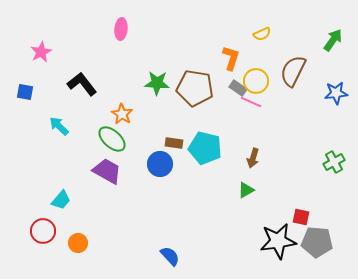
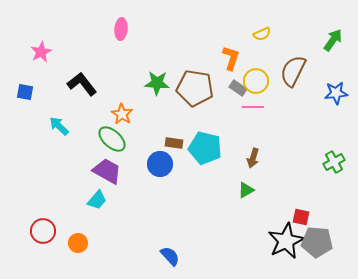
pink line: moved 2 px right, 5 px down; rotated 25 degrees counterclockwise
cyan trapezoid: moved 36 px right
black star: moved 8 px right; rotated 18 degrees counterclockwise
